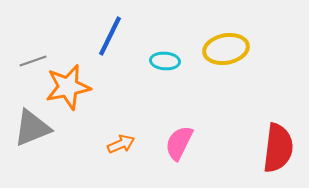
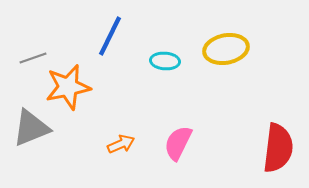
gray line: moved 3 px up
gray triangle: moved 1 px left
pink semicircle: moved 1 px left
